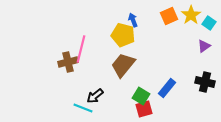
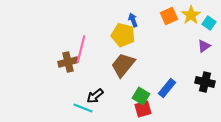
red square: moved 1 px left
